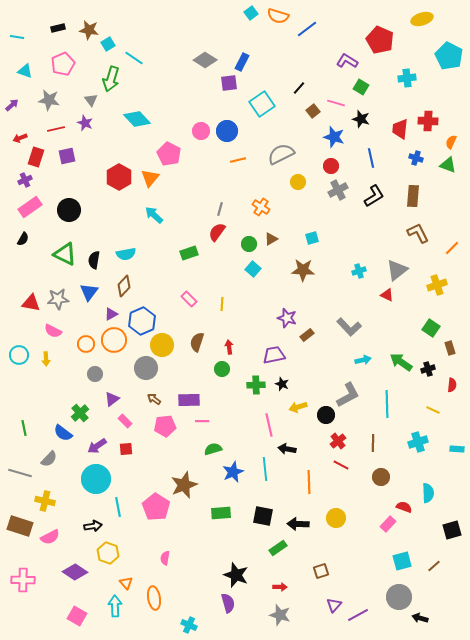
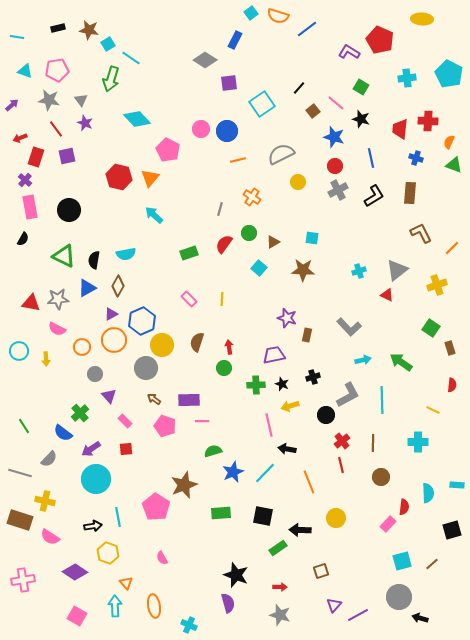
yellow ellipse at (422, 19): rotated 20 degrees clockwise
cyan pentagon at (449, 56): moved 18 px down
cyan line at (134, 58): moved 3 px left
purple L-shape at (347, 61): moved 2 px right, 9 px up
blue rectangle at (242, 62): moved 7 px left, 22 px up
pink pentagon at (63, 64): moved 6 px left, 6 px down; rotated 15 degrees clockwise
gray triangle at (91, 100): moved 10 px left
pink line at (336, 103): rotated 24 degrees clockwise
red line at (56, 129): rotated 66 degrees clockwise
pink circle at (201, 131): moved 2 px up
orange semicircle at (451, 142): moved 2 px left
pink pentagon at (169, 154): moved 1 px left, 4 px up
green triangle at (448, 165): moved 6 px right
red circle at (331, 166): moved 4 px right
red hexagon at (119, 177): rotated 15 degrees counterclockwise
purple cross at (25, 180): rotated 24 degrees counterclockwise
brown rectangle at (413, 196): moved 3 px left, 3 px up
pink rectangle at (30, 207): rotated 65 degrees counterclockwise
orange cross at (261, 207): moved 9 px left, 10 px up
red semicircle at (217, 232): moved 7 px right, 12 px down
brown L-shape at (418, 233): moved 3 px right
cyan square at (312, 238): rotated 24 degrees clockwise
brown triangle at (271, 239): moved 2 px right, 3 px down
green circle at (249, 244): moved 11 px up
green triangle at (65, 254): moved 1 px left, 2 px down
cyan square at (253, 269): moved 6 px right, 1 px up
brown diamond at (124, 286): moved 6 px left; rotated 15 degrees counterclockwise
blue triangle at (89, 292): moved 2 px left, 4 px up; rotated 24 degrees clockwise
yellow line at (222, 304): moved 5 px up
pink semicircle at (53, 331): moved 4 px right, 2 px up
brown rectangle at (307, 335): rotated 40 degrees counterclockwise
orange circle at (86, 344): moved 4 px left, 3 px down
cyan circle at (19, 355): moved 4 px up
green circle at (222, 369): moved 2 px right, 1 px up
black cross at (428, 369): moved 115 px left, 8 px down
purple triangle at (112, 399): moved 3 px left, 3 px up; rotated 35 degrees counterclockwise
cyan line at (387, 404): moved 5 px left, 4 px up
yellow arrow at (298, 407): moved 8 px left, 1 px up
pink pentagon at (165, 426): rotated 25 degrees clockwise
green line at (24, 428): moved 2 px up; rotated 21 degrees counterclockwise
red cross at (338, 441): moved 4 px right
cyan cross at (418, 442): rotated 18 degrees clockwise
purple arrow at (97, 446): moved 6 px left, 3 px down
green semicircle at (213, 449): moved 2 px down
cyan rectangle at (457, 449): moved 36 px down
red line at (341, 465): rotated 49 degrees clockwise
cyan line at (265, 469): moved 4 px down; rotated 50 degrees clockwise
orange line at (309, 482): rotated 20 degrees counterclockwise
cyan line at (118, 507): moved 10 px down
red semicircle at (404, 507): rotated 77 degrees clockwise
black arrow at (298, 524): moved 2 px right, 6 px down
brown rectangle at (20, 526): moved 6 px up
pink semicircle at (50, 537): rotated 60 degrees clockwise
pink semicircle at (165, 558): moved 3 px left; rotated 40 degrees counterclockwise
brown line at (434, 566): moved 2 px left, 2 px up
pink cross at (23, 580): rotated 10 degrees counterclockwise
orange ellipse at (154, 598): moved 8 px down
